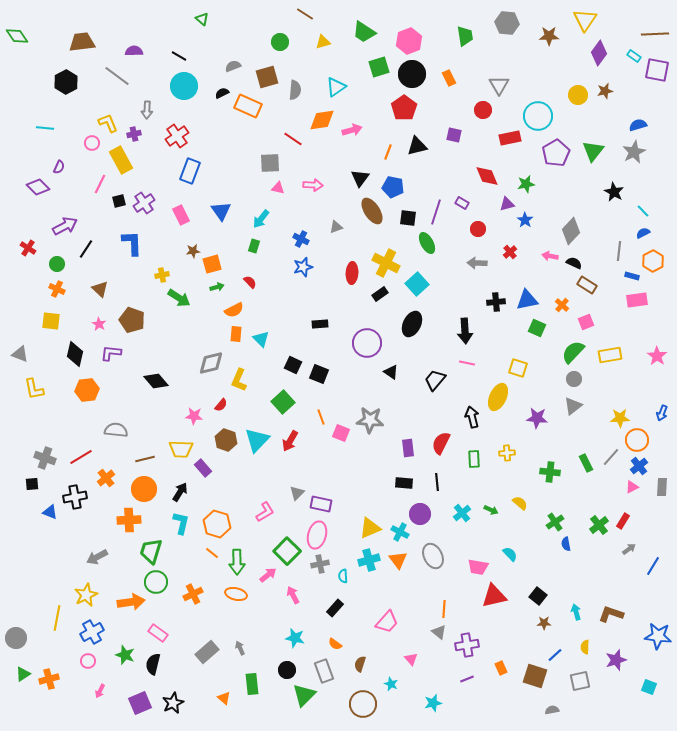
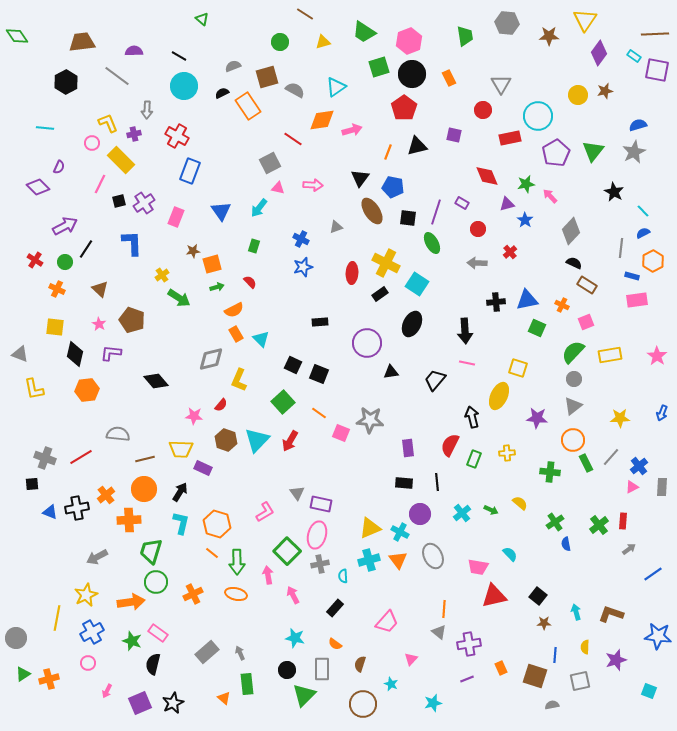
gray triangle at (499, 85): moved 2 px right, 1 px up
gray semicircle at (295, 90): rotated 66 degrees counterclockwise
orange rectangle at (248, 106): rotated 32 degrees clockwise
red cross at (177, 136): rotated 25 degrees counterclockwise
yellow rectangle at (121, 160): rotated 16 degrees counterclockwise
gray square at (270, 163): rotated 25 degrees counterclockwise
pink rectangle at (181, 215): moved 5 px left, 2 px down; rotated 48 degrees clockwise
cyan arrow at (261, 219): moved 2 px left, 11 px up
green ellipse at (427, 243): moved 5 px right
red cross at (28, 248): moved 7 px right, 12 px down
gray line at (619, 251): moved 2 px right, 3 px up
pink arrow at (550, 256): moved 60 px up; rotated 35 degrees clockwise
green circle at (57, 264): moved 8 px right, 2 px up
yellow cross at (162, 275): rotated 24 degrees counterclockwise
cyan square at (417, 284): rotated 15 degrees counterclockwise
orange cross at (562, 305): rotated 16 degrees counterclockwise
yellow square at (51, 321): moved 4 px right, 6 px down
black rectangle at (320, 324): moved 2 px up
orange rectangle at (236, 334): rotated 35 degrees counterclockwise
gray diamond at (211, 363): moved 4 px up
black triangle at (391, 372): rotated 42 degrees counterclockwise
yellow ellipse at (498, 397): moved 1 px right, 1 px up
orange line at (321, 417): moved 2 px left, 4 px up; rotated 35 degrees counterclockwise
gray semicircle at (116, 430): moved 2 px right, 4 px down
orange circle at (637, 440): moved 64 px left
red semicircle at (441, 443): moved 9 px right, 2 px down
green rectangle at (474, 459): rotated 24 degrees clockwise
purple rectangle at (203, 468): rotated 24 degrees counterclockwise
orange cross at (106, 478): moved 17 px down
gray triangle at (297, 493): rotated 21 degrees counterclockwise
black cross at (75, 497): moved 2 px right, 11 px down
red rectangle at (623, 521): rotated 28 degrees counterclockwise
blue line at (653, 566): moved 8 px down; rotated 24 degrees clockwise
pink arrow at (268, 575): rotated 60 degrees counterclockwise
purple cross at (467, 645): moved 2 px right, 1 px up
gray arrow at (240, 648): moved 5 px down
green star at (125, 655): moved 7 px right, 14 px up
blue line at (555, 655): rotated 42 degrees counterclockwise
pink triangle at (411, 659): rotated 24 degrees clockwise
pink circle at (88, 661): moved 2 px down
gray rectangle at (324, 671): moved 2 px left, 2 px up; rotated 20 degrees clockwise
green rectangle at (252, 684): moved 5 px left
cyan square at (649, 687): moved 4 px down
pink arrow at (100, 691): moved 7 px right
gray semicircle at (552, 710): moved 5 px up
